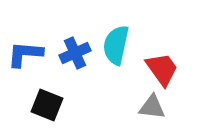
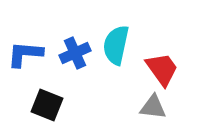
gray triangle: moved 1 px right
